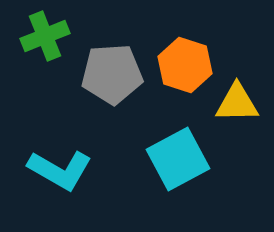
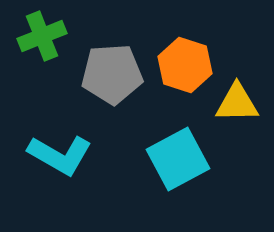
green cross: moved 3 px left
cyan L-shape: moved 15 px up
